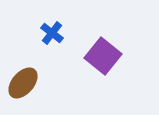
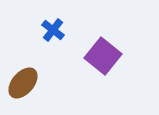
blue cross: moved 1 px right, 3 px up
